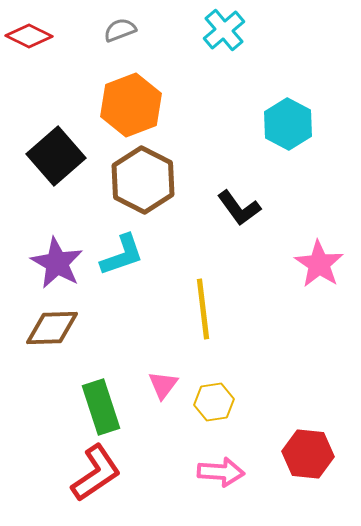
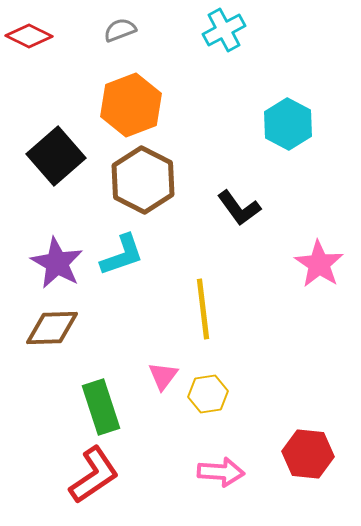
cyan cross: rotated 12 degrees clockwise
pink triangle: moved 9 px up
yellow hexagon: moved 6 px left, 8 px up
red L-shape: moved 2 px left, 2 px down
